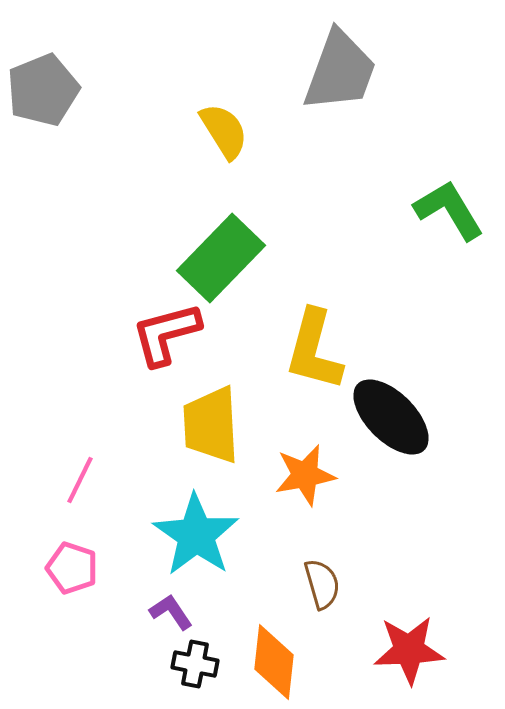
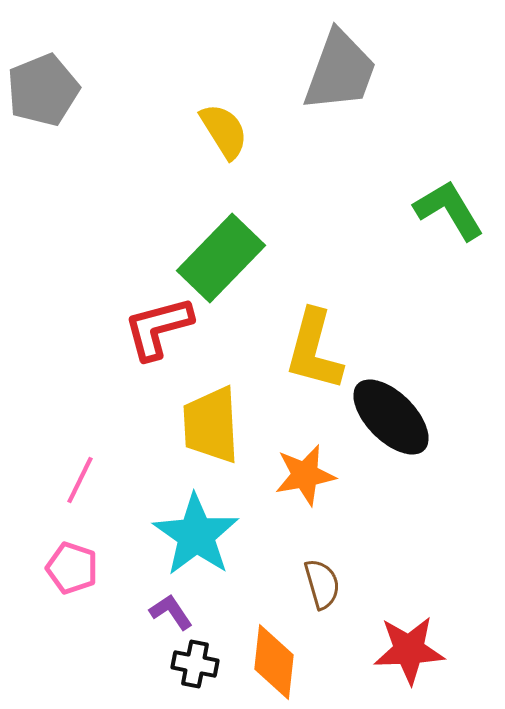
red L-shape: moved 8 px left, 6 px up
